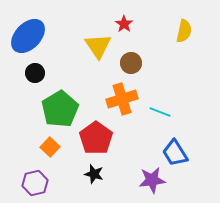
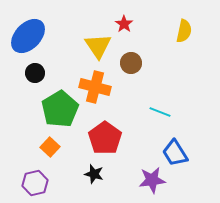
orange cross: moved 27 px left, 12 px up; rotated 32 degrees clockwise
red pentagon: moved 9 px right
